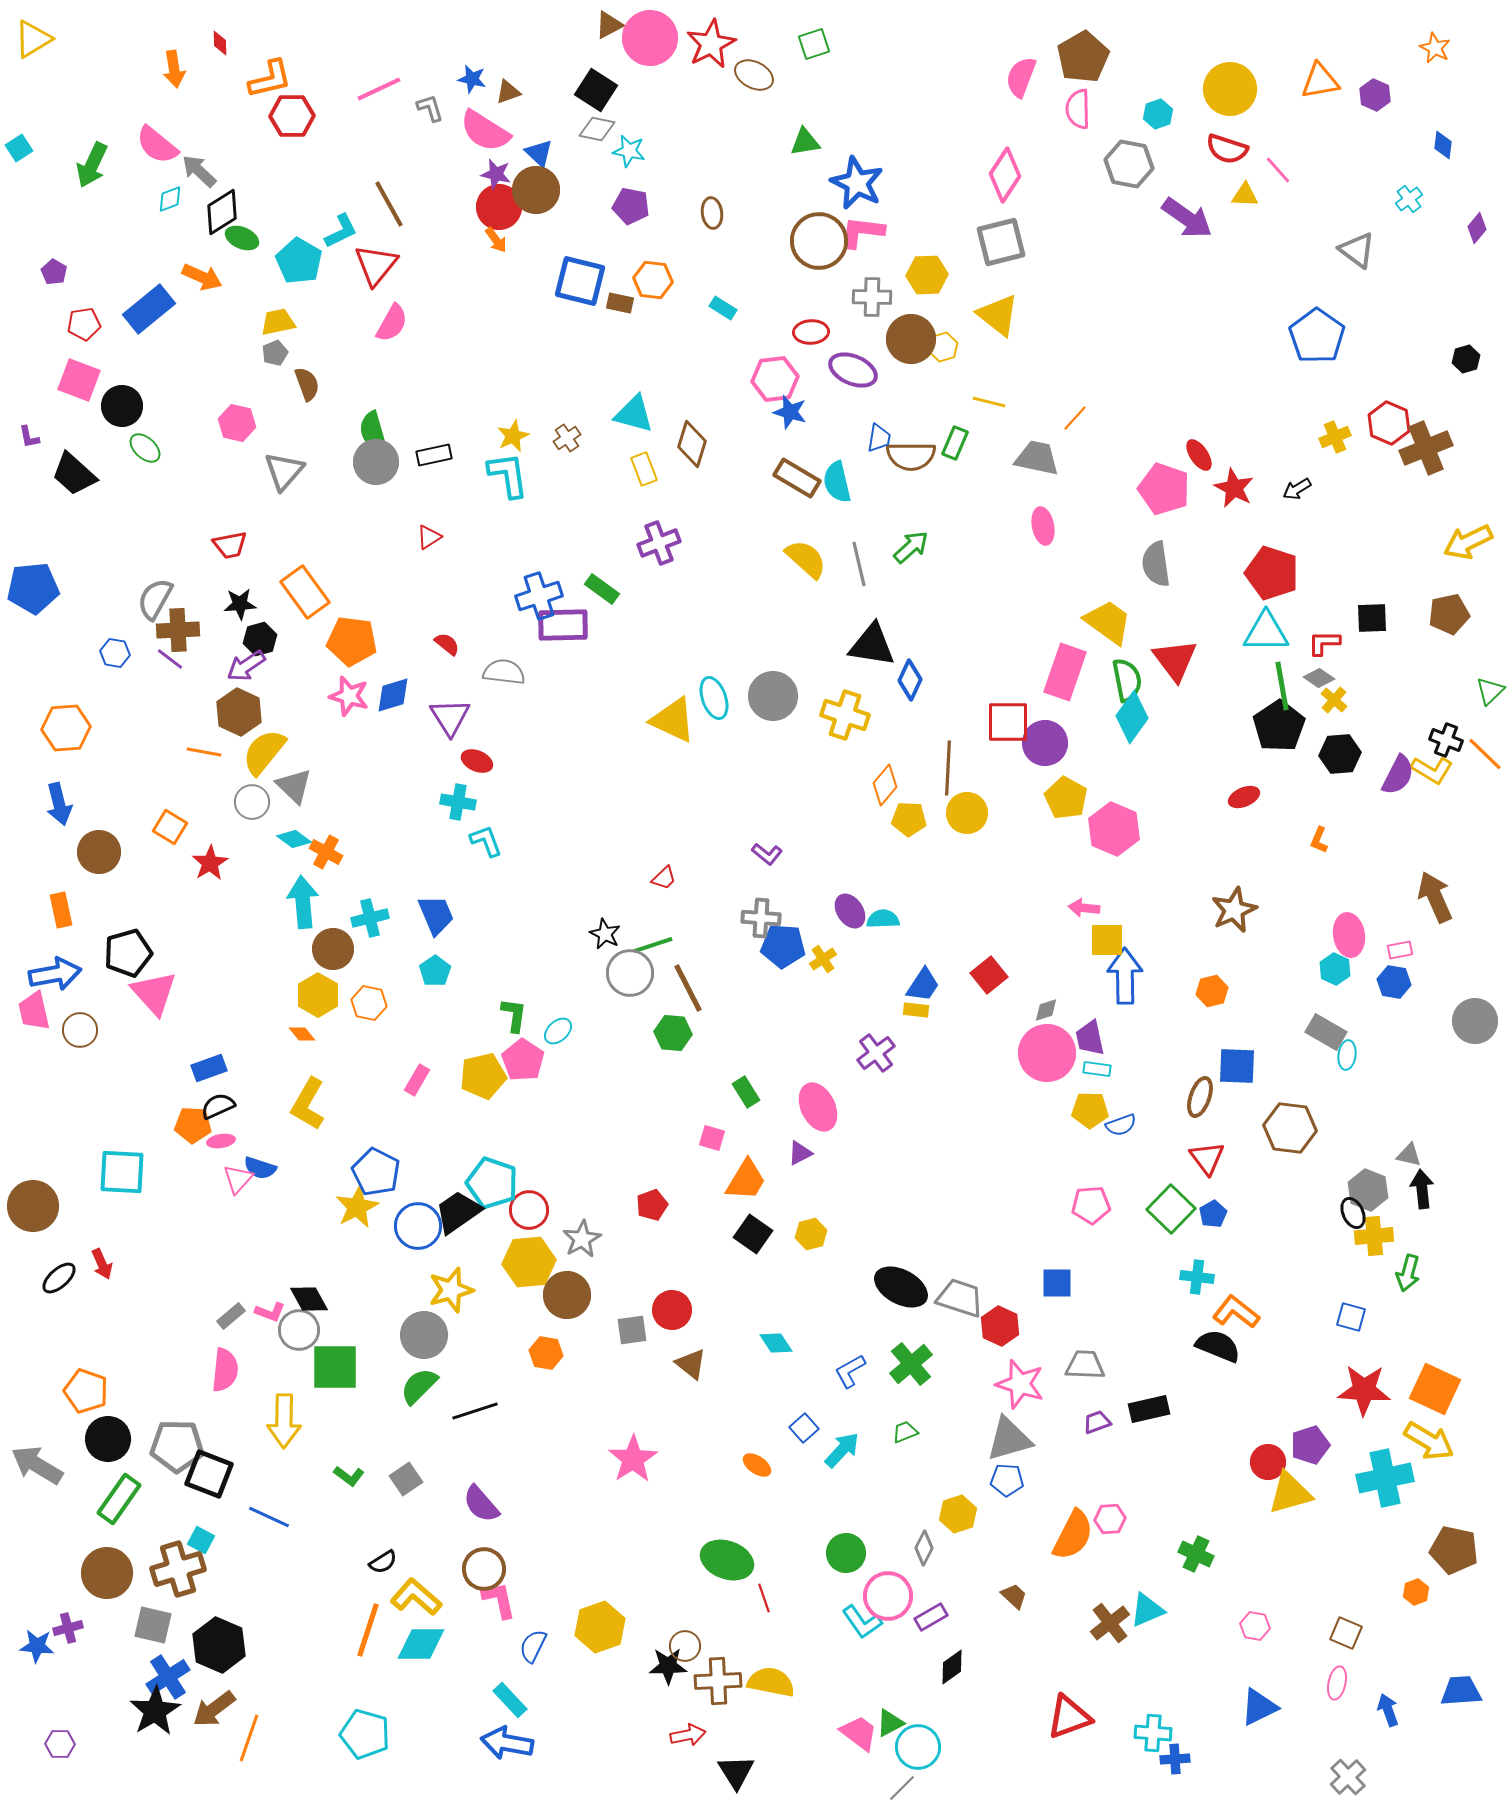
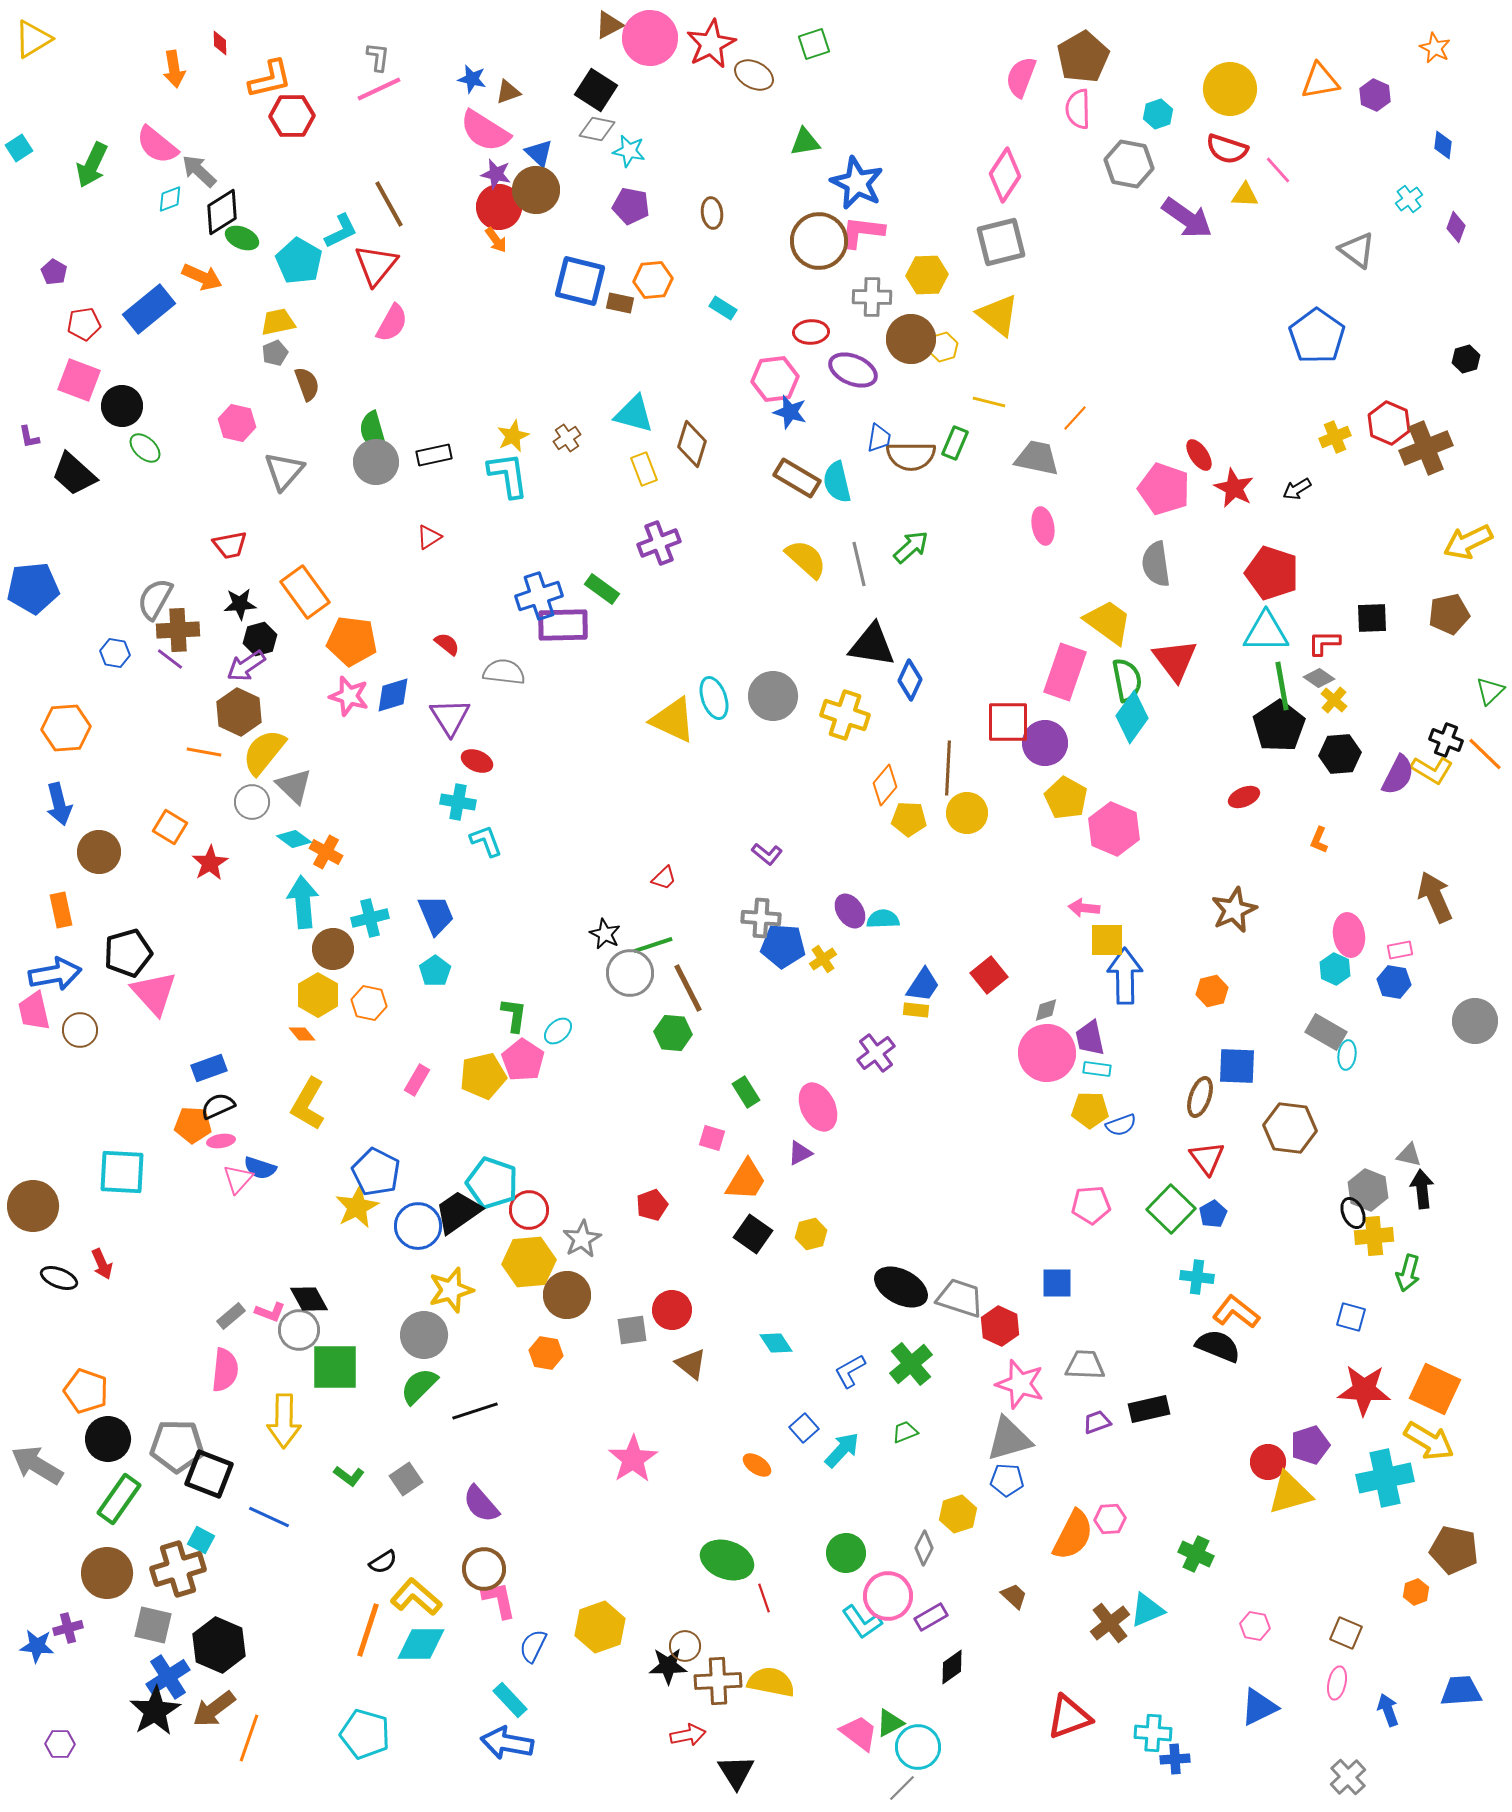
gray L-shape at (430, 108): moved 52 px left, 51 px up; rotated 24 degrees clockwise
purple diamond at (1477, 228): moved 21 px left, 1 px up; rotated 20 degrees counterclockwise
orange hexagon at (653, 280): rotated 12 degrees counterclockwise
black ellipse at (59, 1278): rotated 63 degrees clockwise
